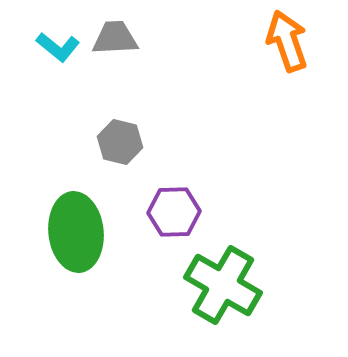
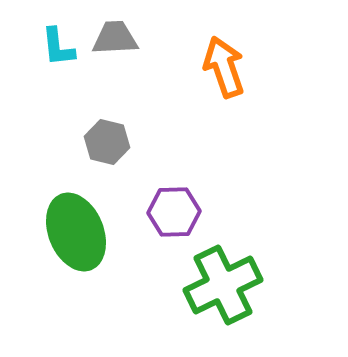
orange arrow: moved 63 px left, 26 px down
cyan L-shape: rotated 45 degrees clockwise
gray hexagon: moved 13 px left
green ellipse: rotated 16 degrees counterclockwise
green cross: rotated 34 degrees clockwise
